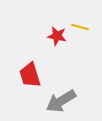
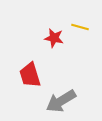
red star: moved 3 px left, 2 px down
